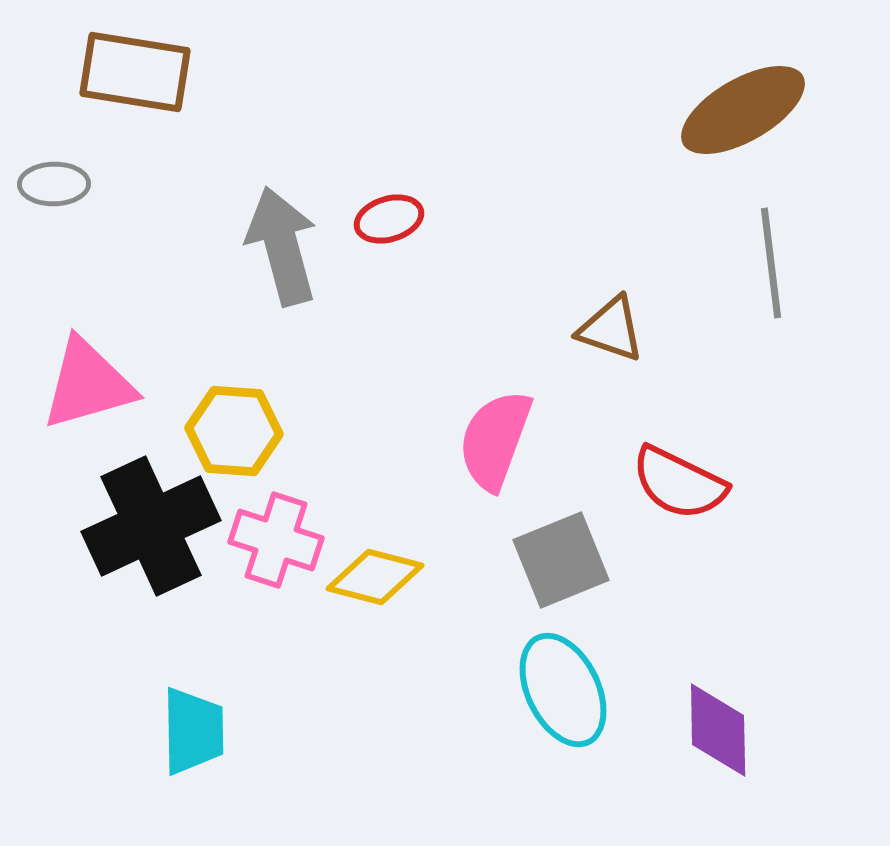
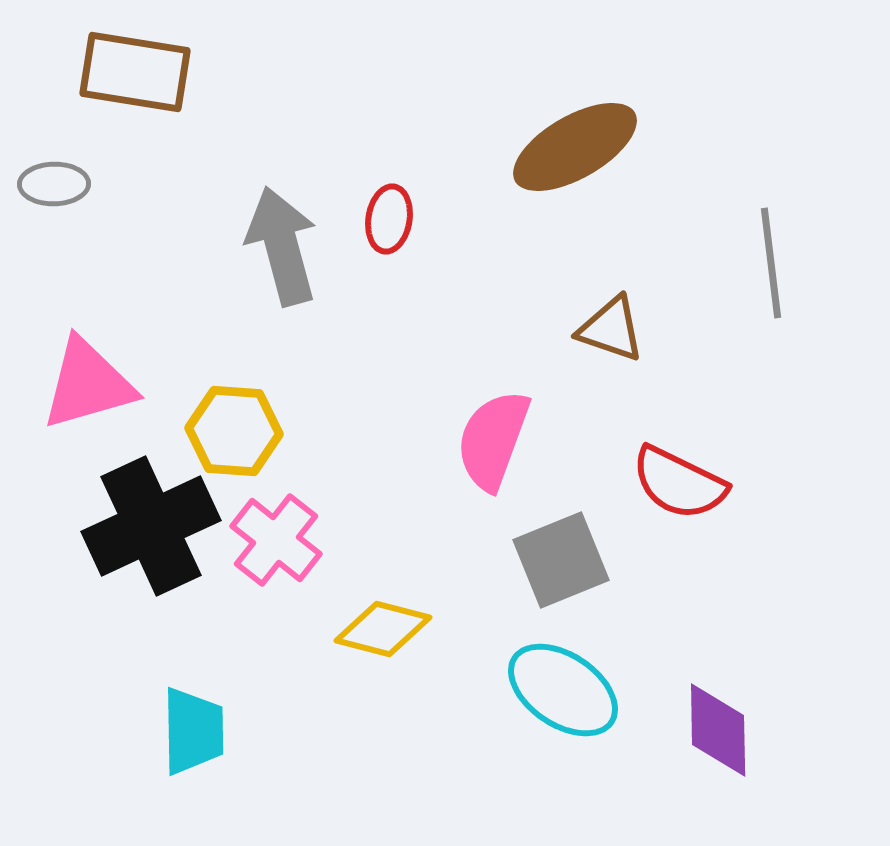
brown ellipse: moved 168 px left, 37 px down
red ellipse: rotated 64 degrees counterclockwise
pink semicircle: moved 2 px left
pink cross: rotated 20 degrees clockwise
yellow diamond: moved 8 px right, 52 px down
cyan ellipse: rotated 30 degrees counterclockwise
